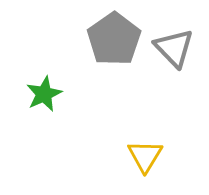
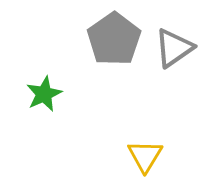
gray triangle: rotated 39 degrees clockwise
